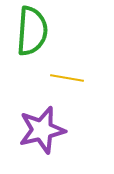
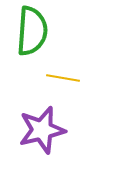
yellow line: moved 4 px left
